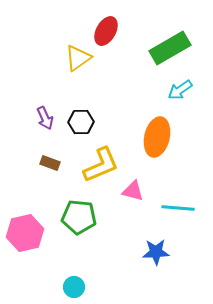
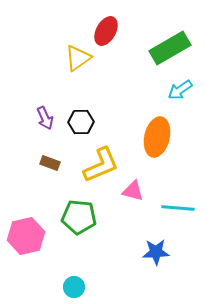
pink hexagon: moved 1 px right, 3 px down
